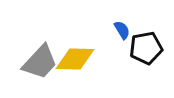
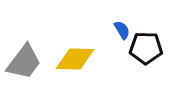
black pentagon: rotated 12 degrees clockwise
gray trapezoid: moved 16 px left; rotated 6 degrees counterclockwise
